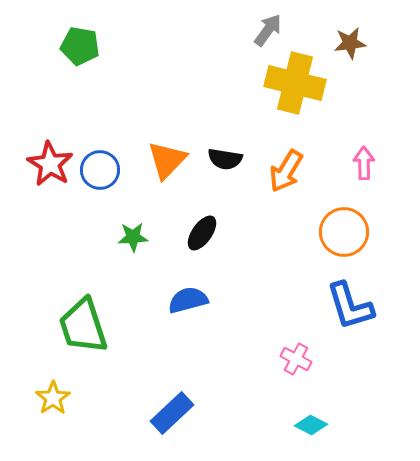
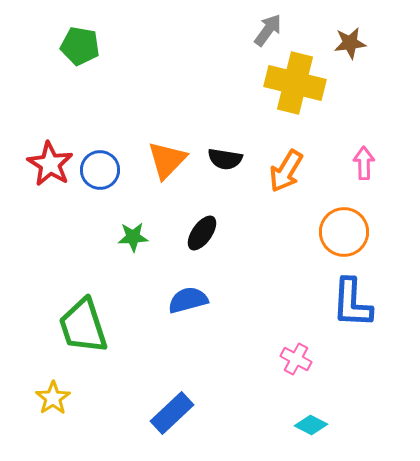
blue L-shape: moved 2 px right, 3 px up; rotated 20 degrees clockwise
